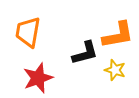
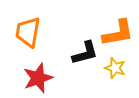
orange L-shape: moved 2 px up
yellow star: moved 2 px up
